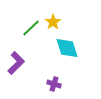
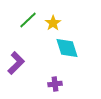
yellow star: moved 1 px down
green line: moved 3 px left, 8 px up
purple cross: moved 1 px right; rotated 24 degrees counterclockwise
